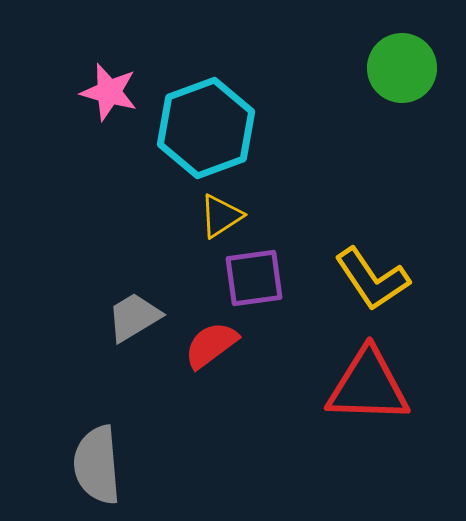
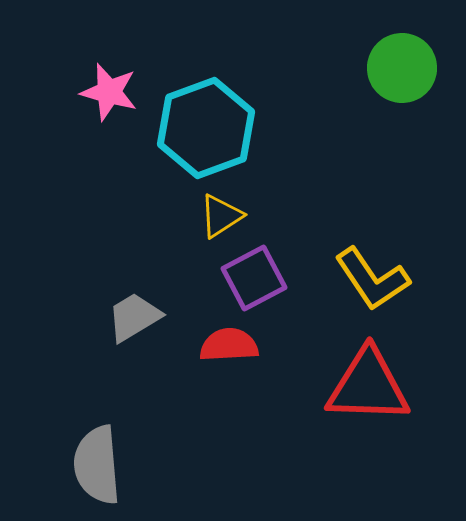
purple square: rotated 20 degrees counterclockwise
red semicircle: moved 18 px right; rotated 34 degrees clockwise
